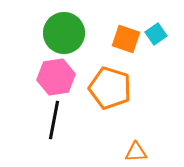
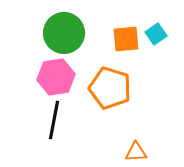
orange square: rotated 24 degrees counterclockwise
